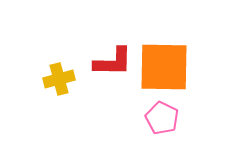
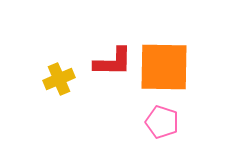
yellow cross: rotated 8 degrees counterclockwise
pink pentagon: moved 4 px down; rotated 8 degrees counterclockwise
